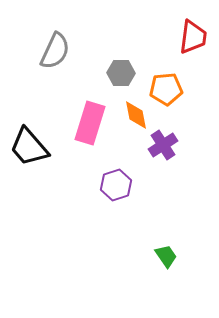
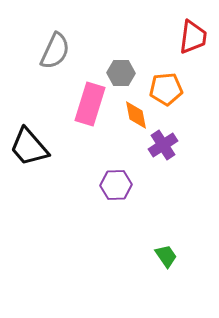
pink rectangle: moved 19 px up
purple hexagon: rotated 16 degrees clockwise
